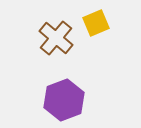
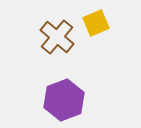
brown cross: moved 1 px right, 1 px up
